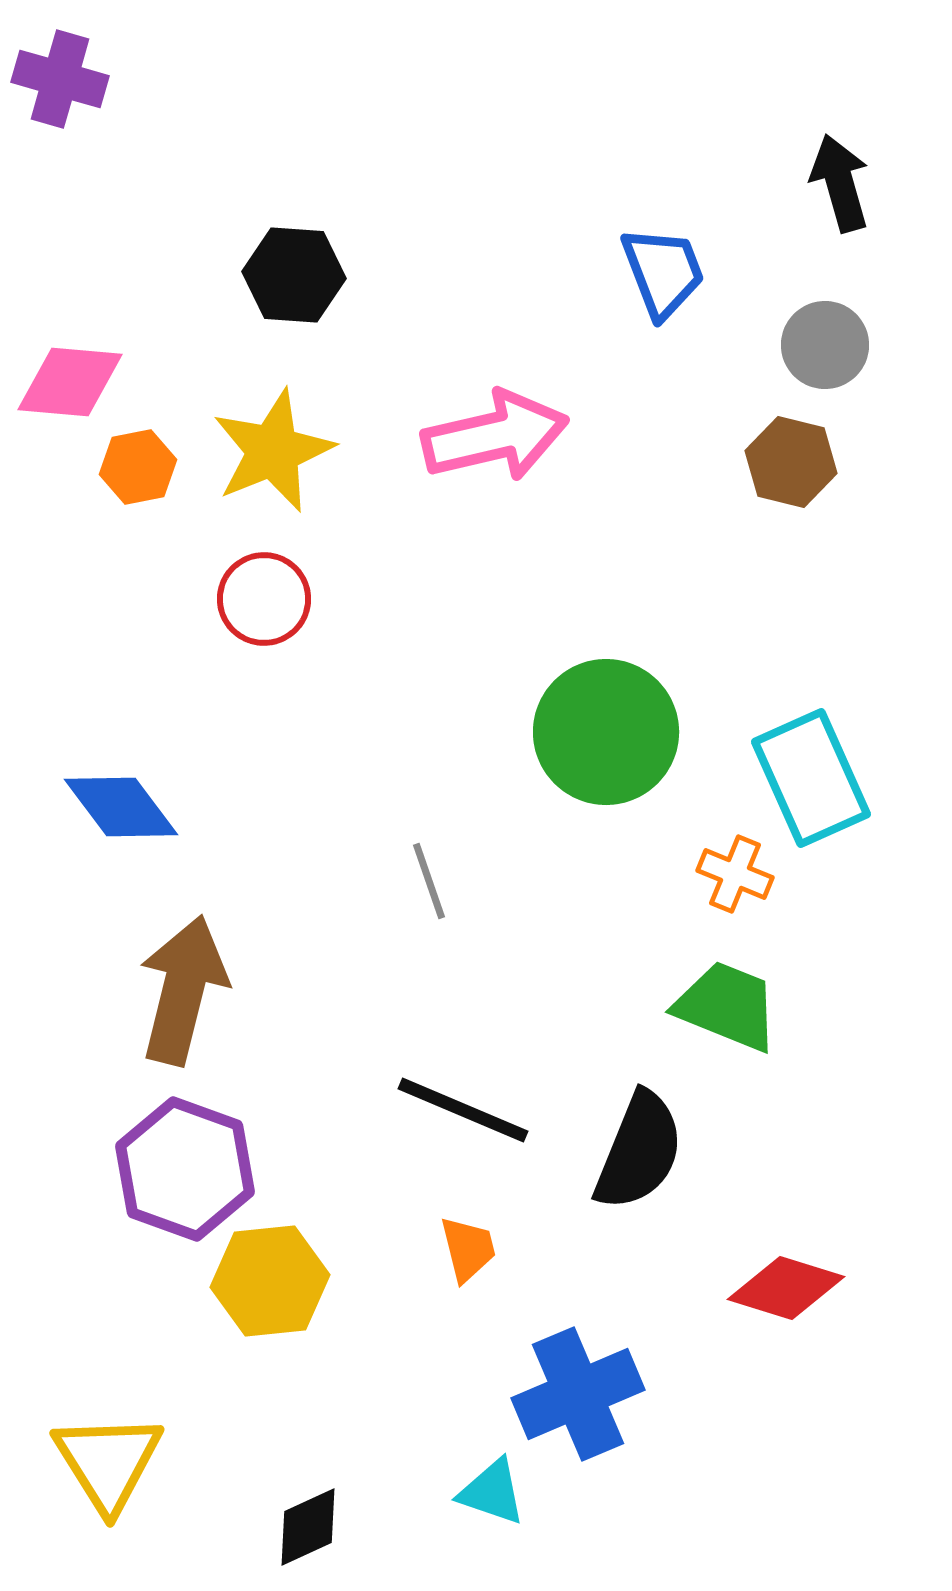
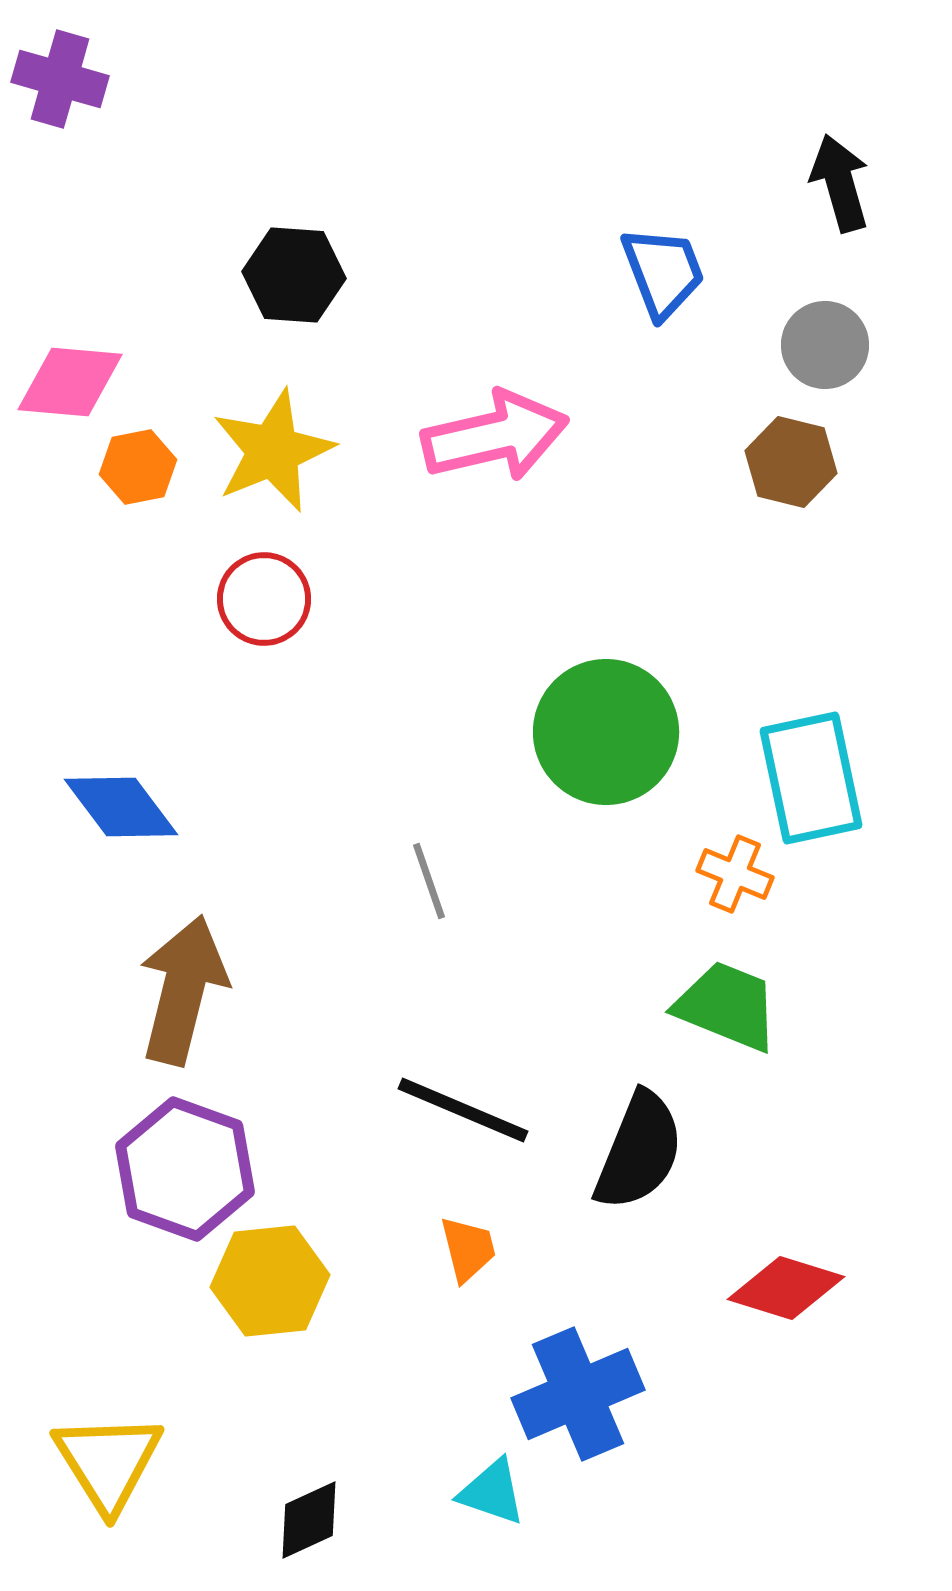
cyan rectangle: rotated 12 degrees clockwise
black diamond: moved 1 px right, 7 px up
